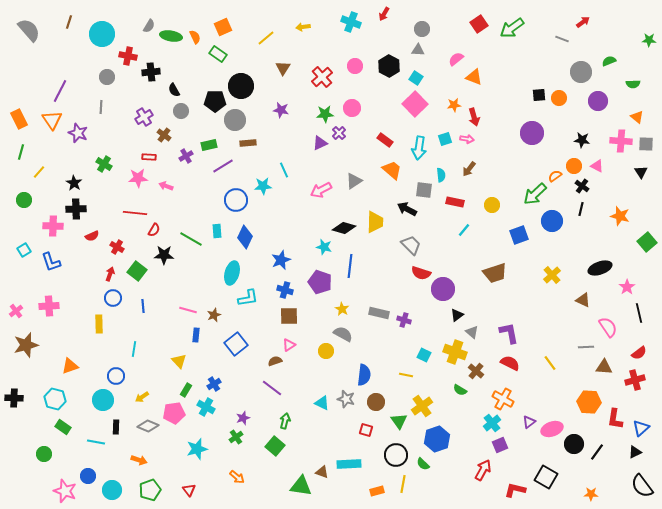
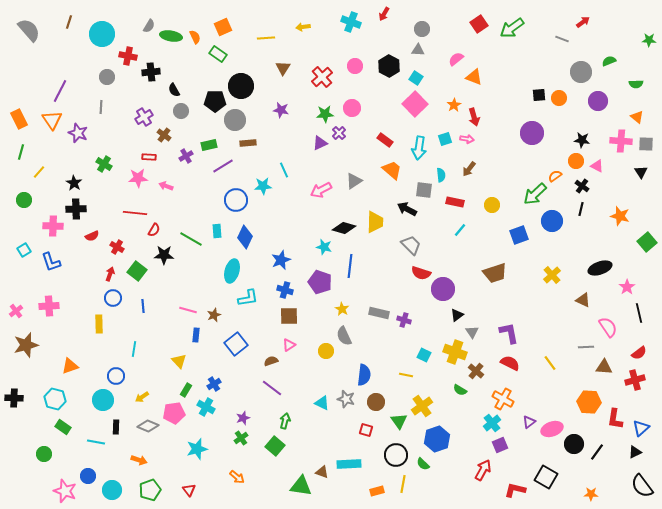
yellow line at (266, 38): rotated 36 degrees clockwise
green semicircle at (633, 84): moved 3 px right
orange star at (454, 105): rotated 24 degrees counterclockwise
orange circle at (574, 166): moved 2 px right, 5 px up
cyan line at (464, 230): moved 4 px left
cyan ellipse at (232, 273): moved 2 px up
gray triangle at (472, 332): rotated 16 degrees clockwise
gray semicircle at (343, 334): moved 1 px right, 2 px down; rotated 144 degrees counterclockwise
brown semicircle at (275, 361): moved 4 px left
green cross at (236, 437): moved 5 px right, 1 px down
